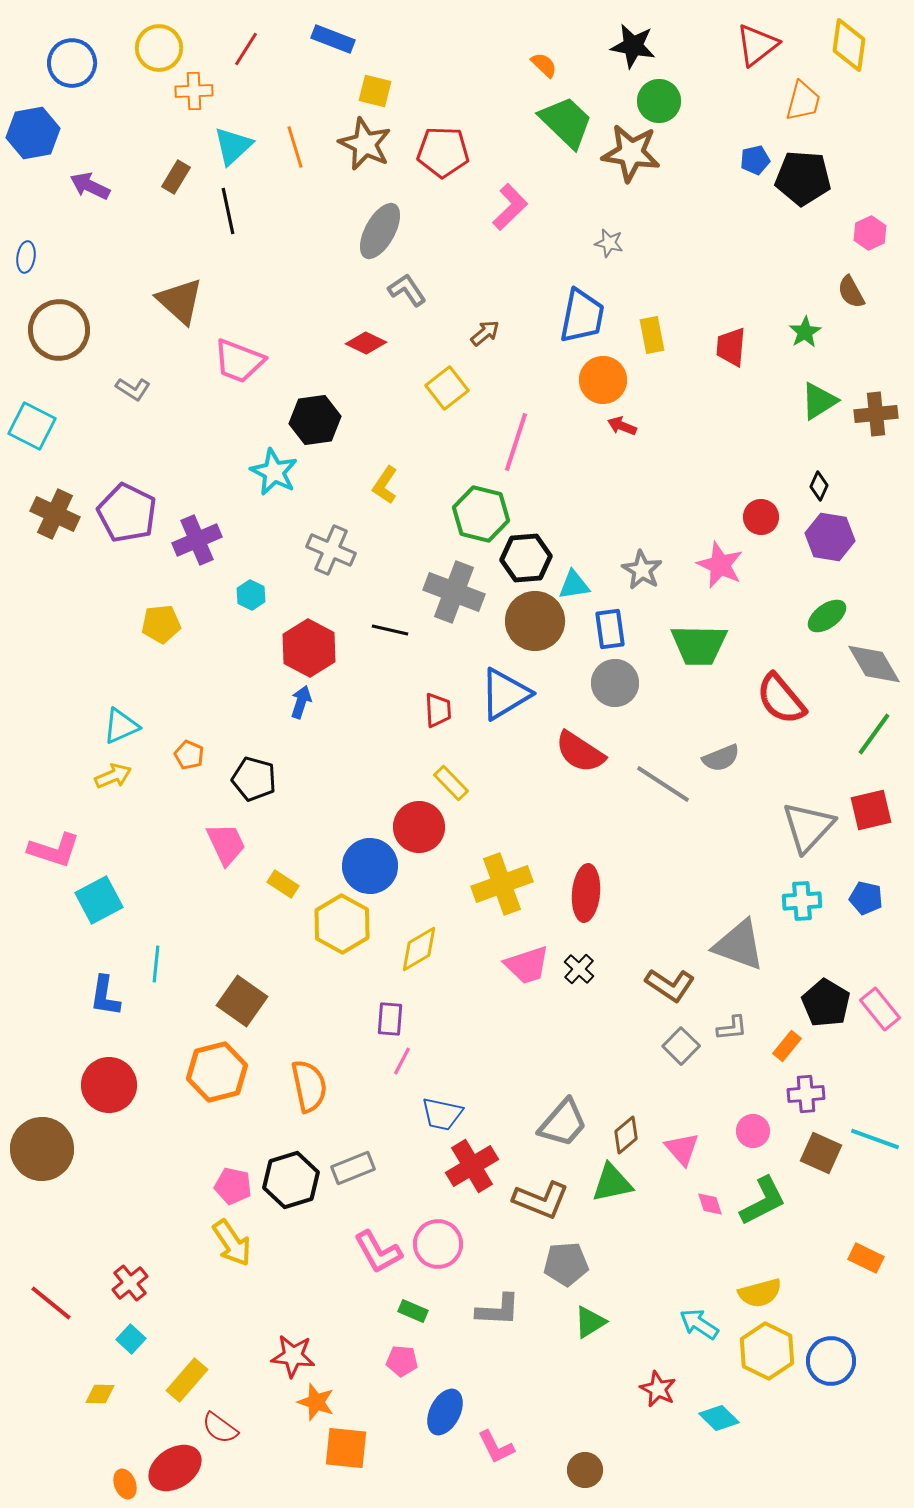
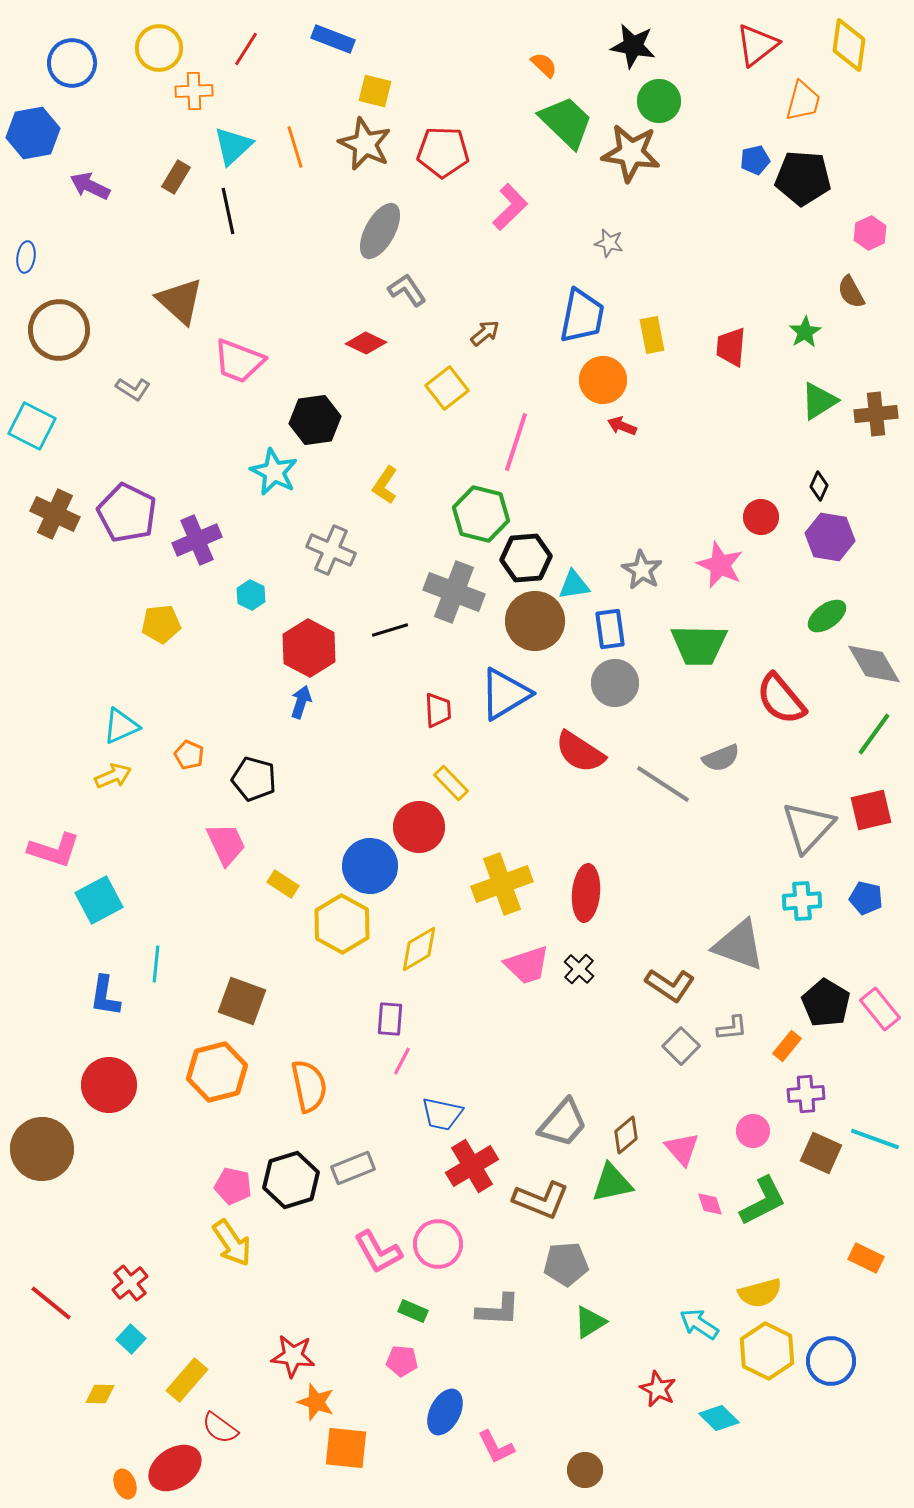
black line at (390, 630): rotated 30 degrees counterclockwise
brown square at (242, 1001): rotated 15 degrees counterclockwise
